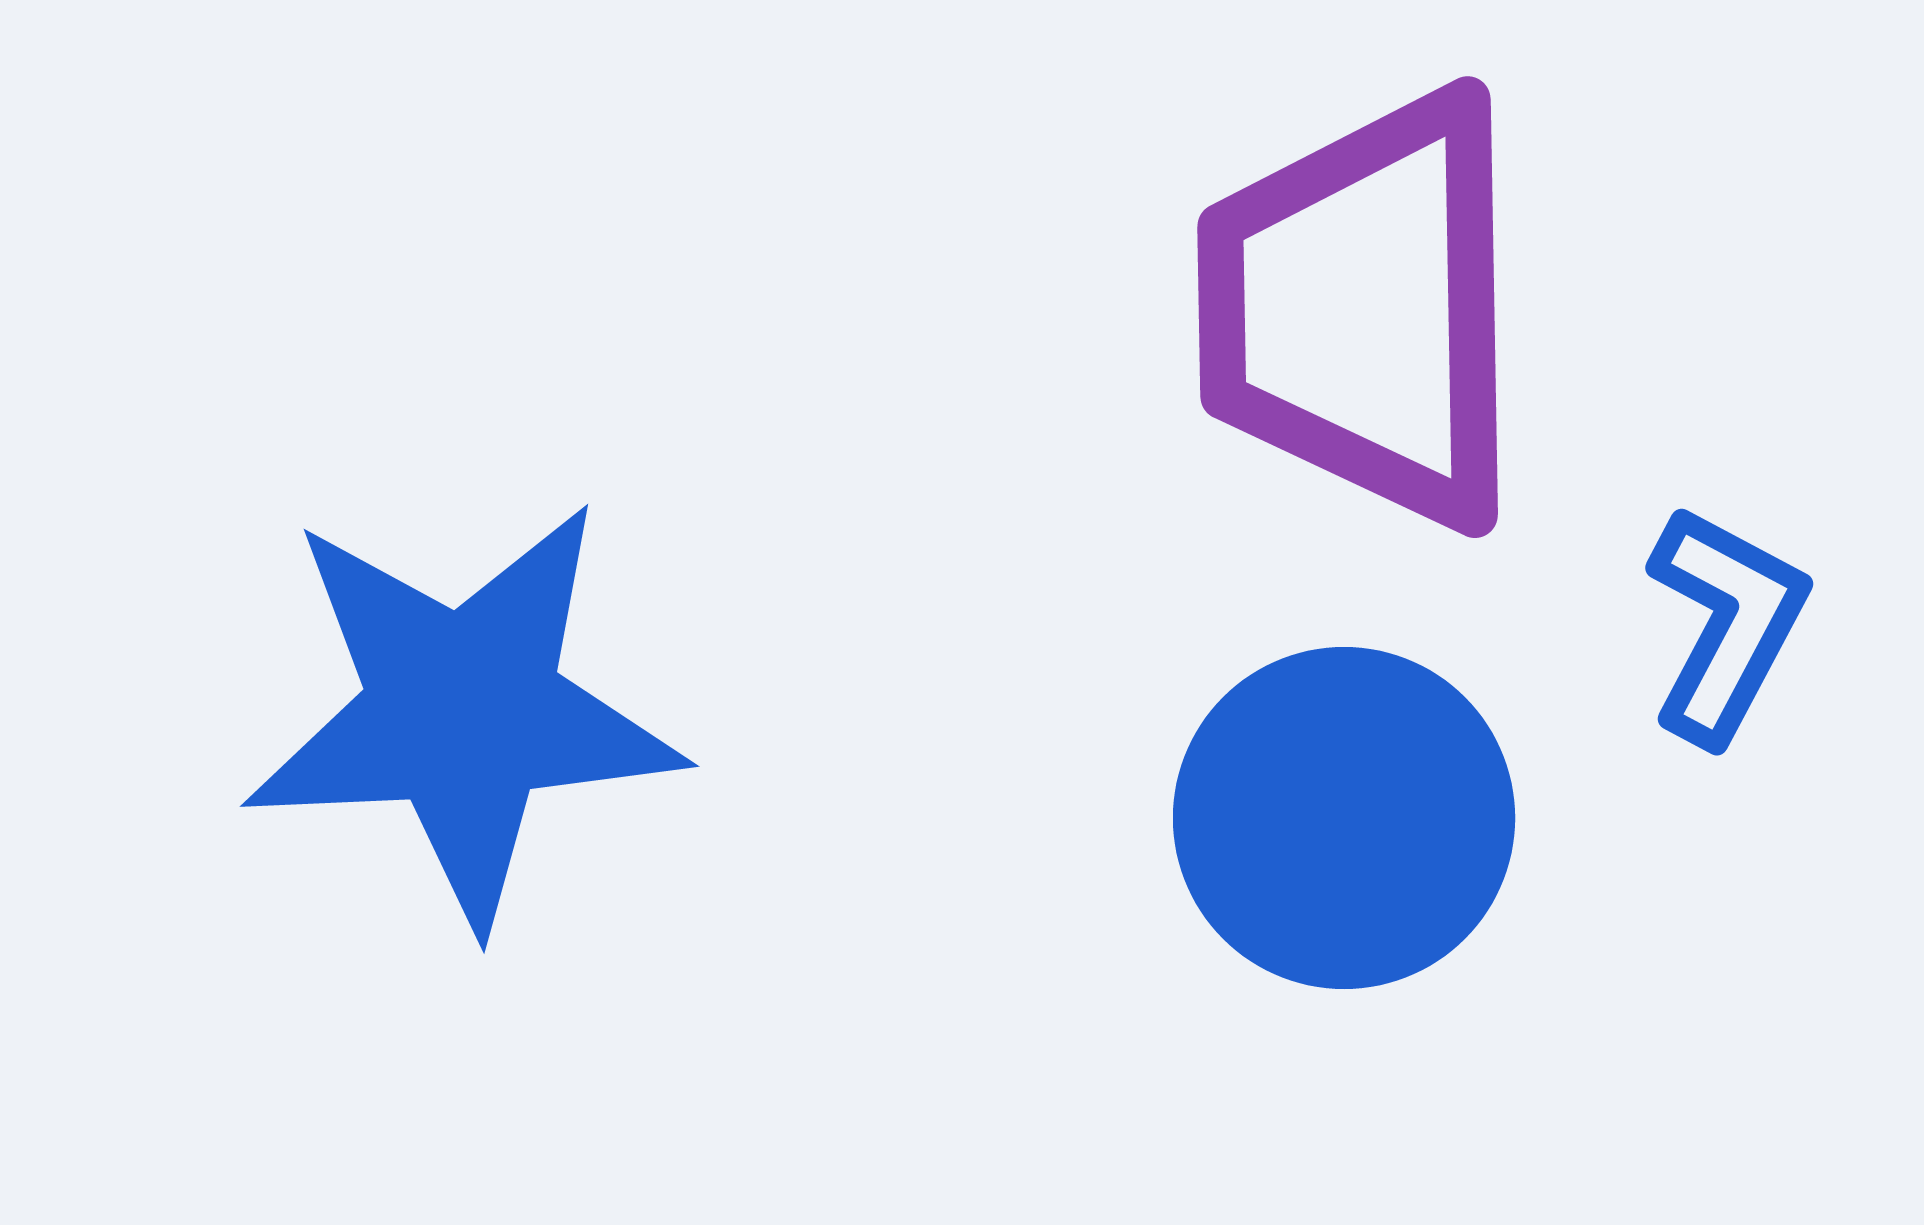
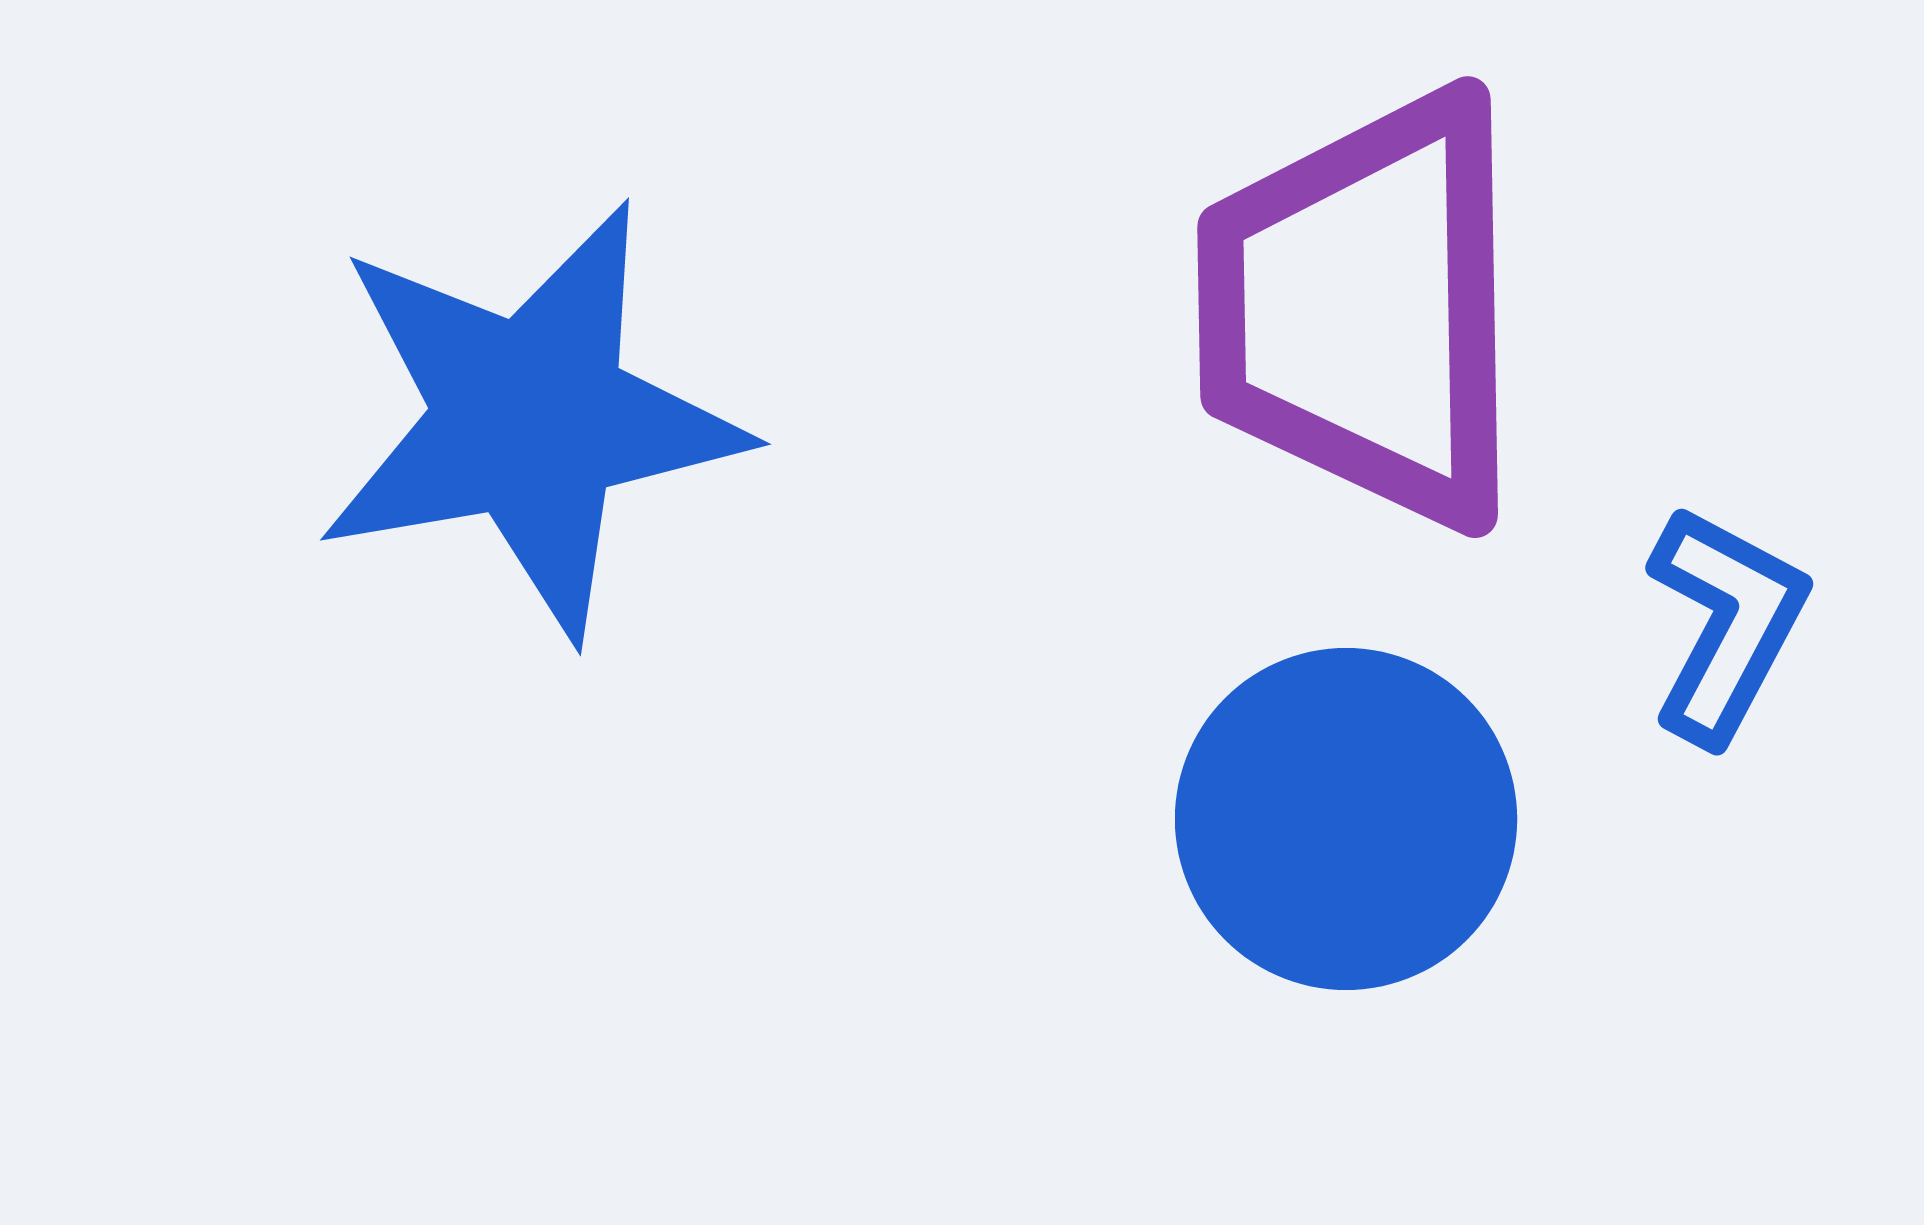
blue star: moved 67 px right, 293 px up; rotated 7 degrees counterclockwise
blue circle: moved 2 px right, 1 px down
